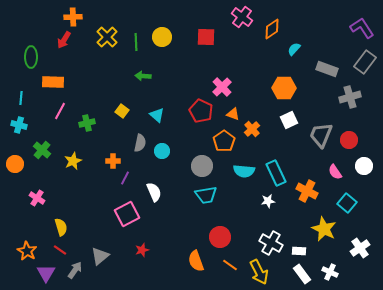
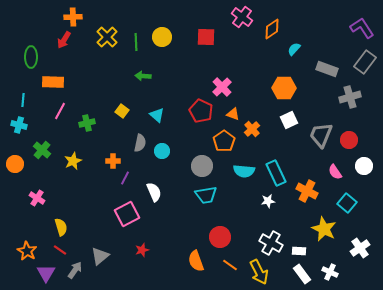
cyan line at (21, 98): moved 2 px right, 2 px down
